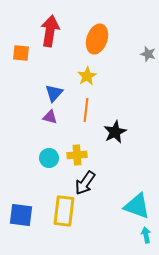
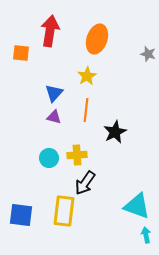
purple triangle: moved 4 px right
